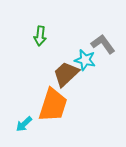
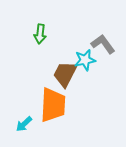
green arrow: moved 2 px up
cyan star: rotated 25 degrees counterclockwise
brown trapezoid: moved 1 px left; rotated 20 degrees counterclockwise
orange trapezoid: rotated 15 degrees counterclockwise
